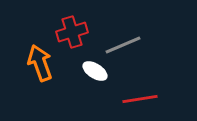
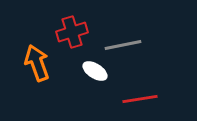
gray line: rotated 12 degrees clockwise
orange arrow: moved 3 px left
